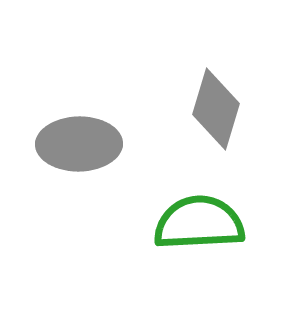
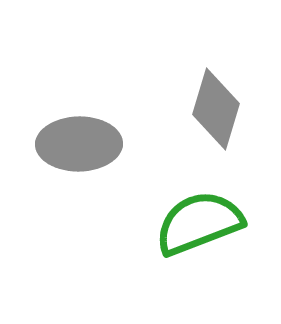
green semicircle: rotated 18 degrees counterclockwise
